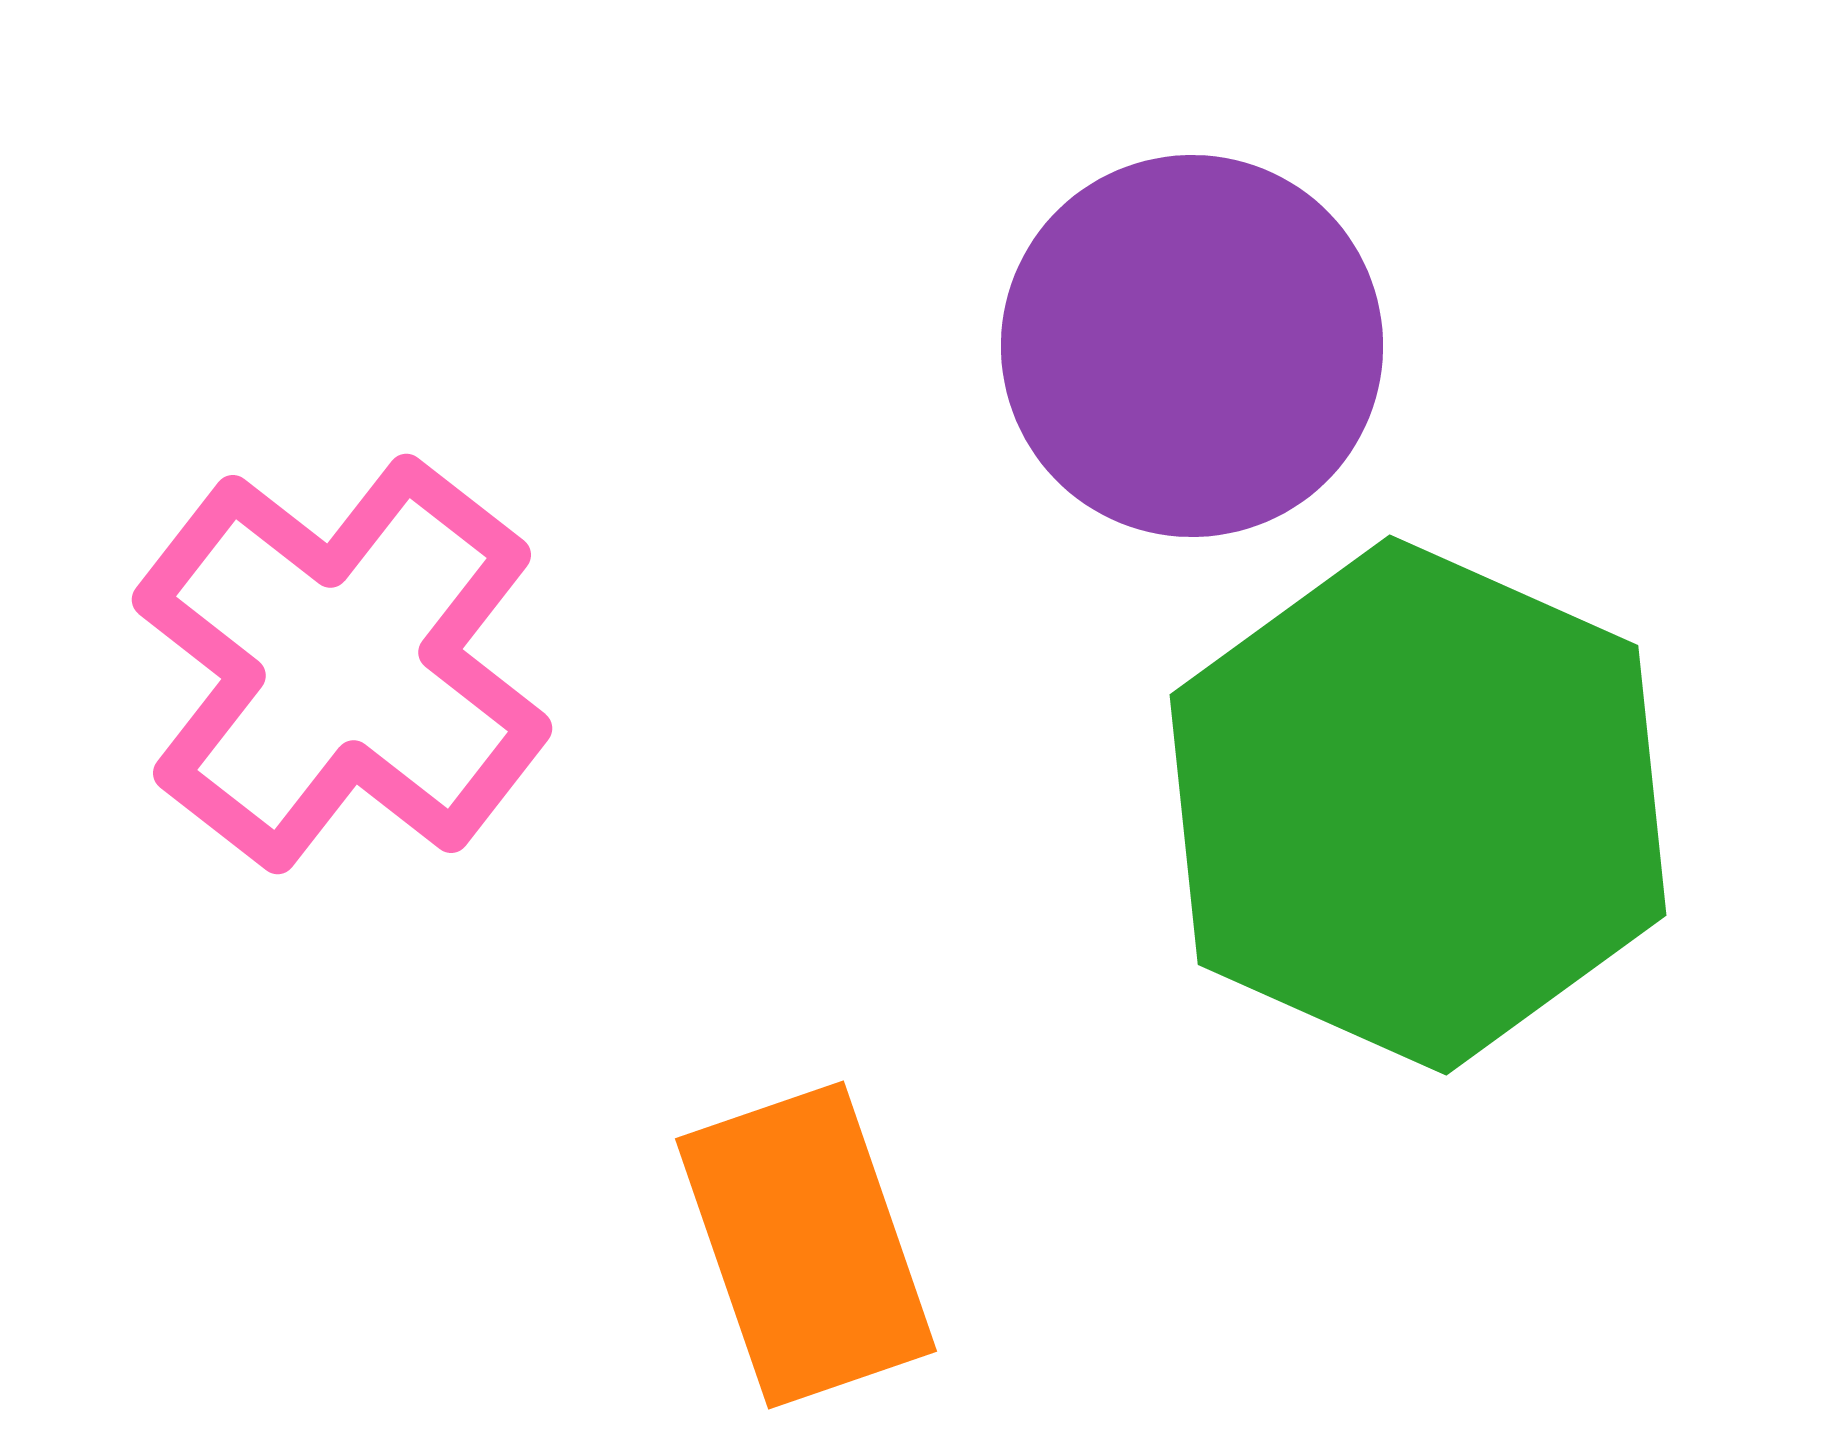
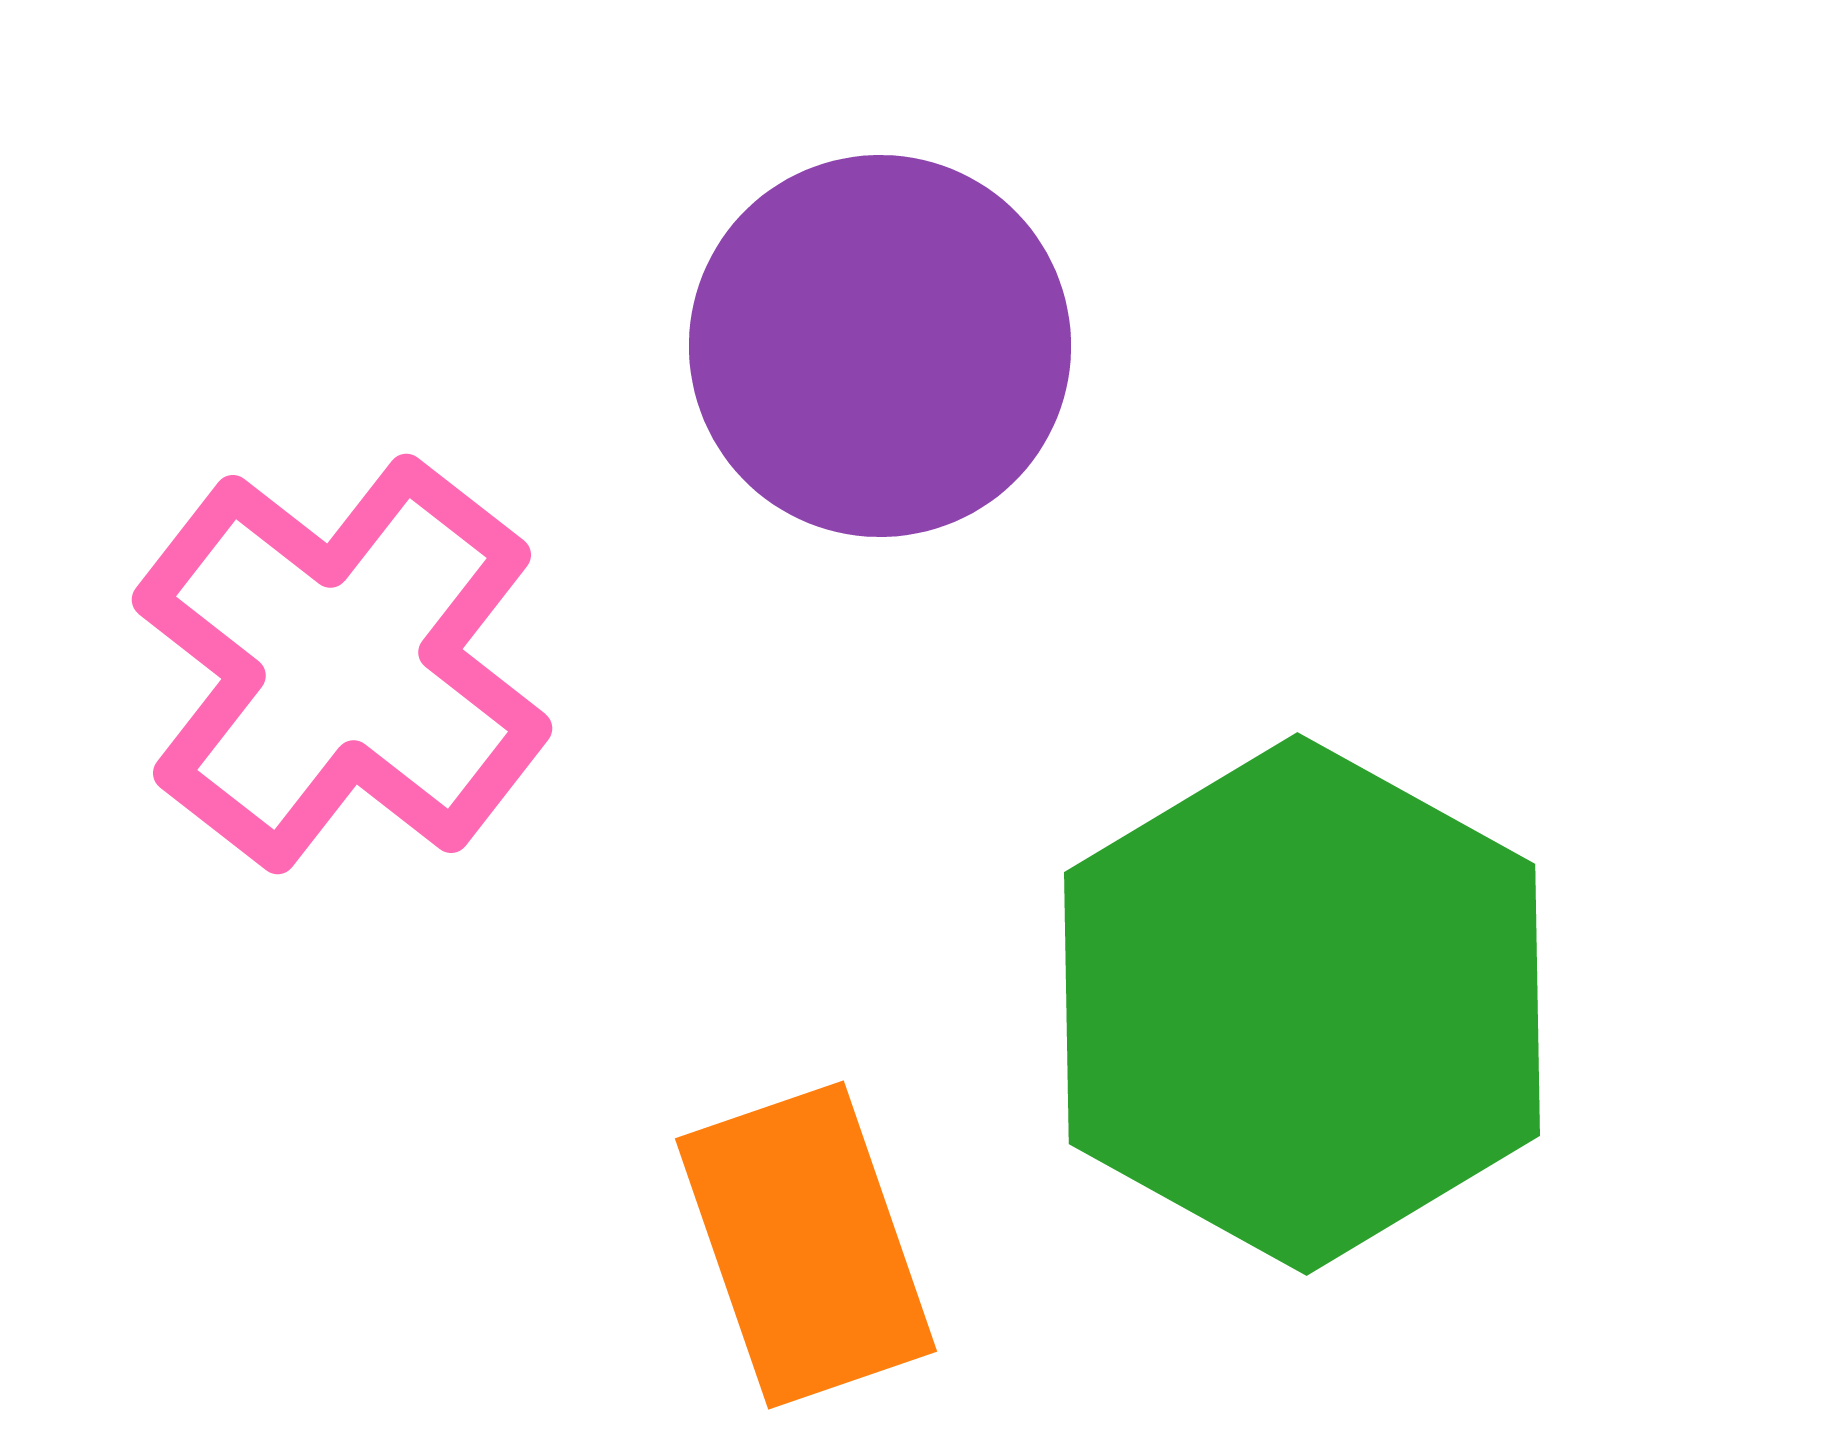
purple circle: moved 312 px left
green hexagon: moved 116 px left, 199 px down; rotated 5 degrees clockwise
